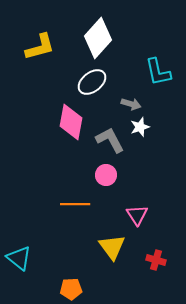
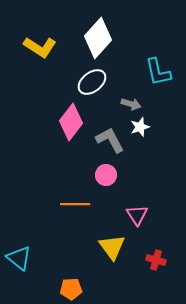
yellow L-shape: rotated 48 degrees clockwise
pink diamond: rotated 27 degrees clockwise
